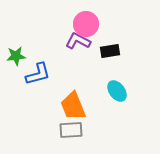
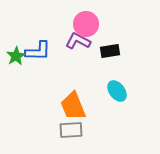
green star: rotated 24 degrees counterclockwise
blue L-shape: moved 23 px up; rotated 16 degrees clockwise
